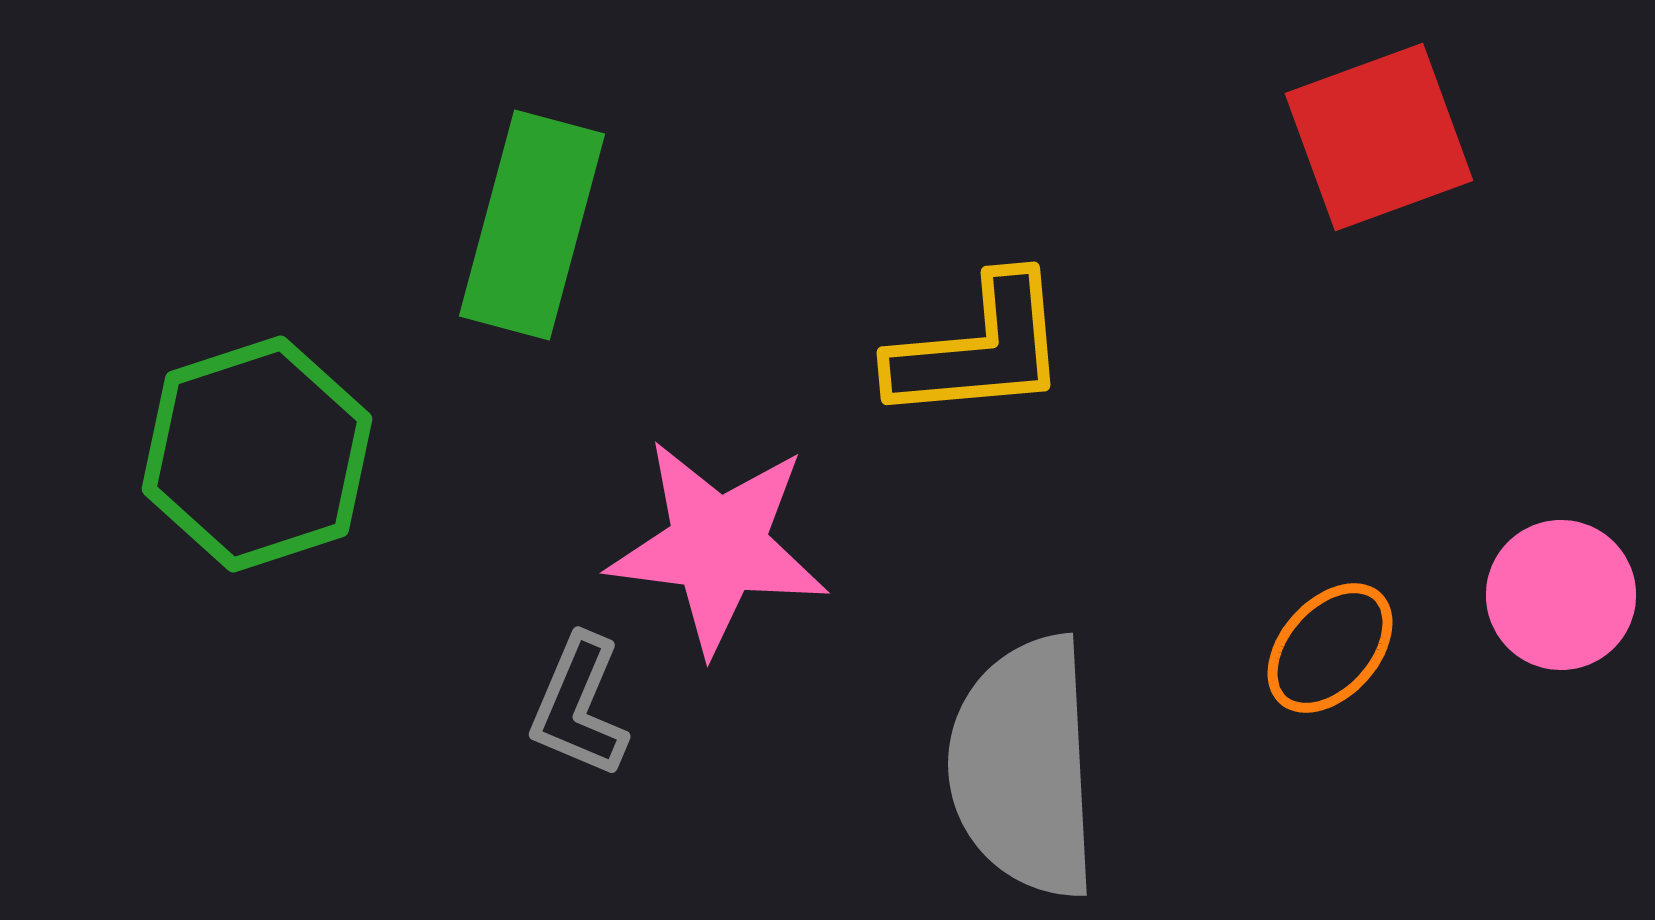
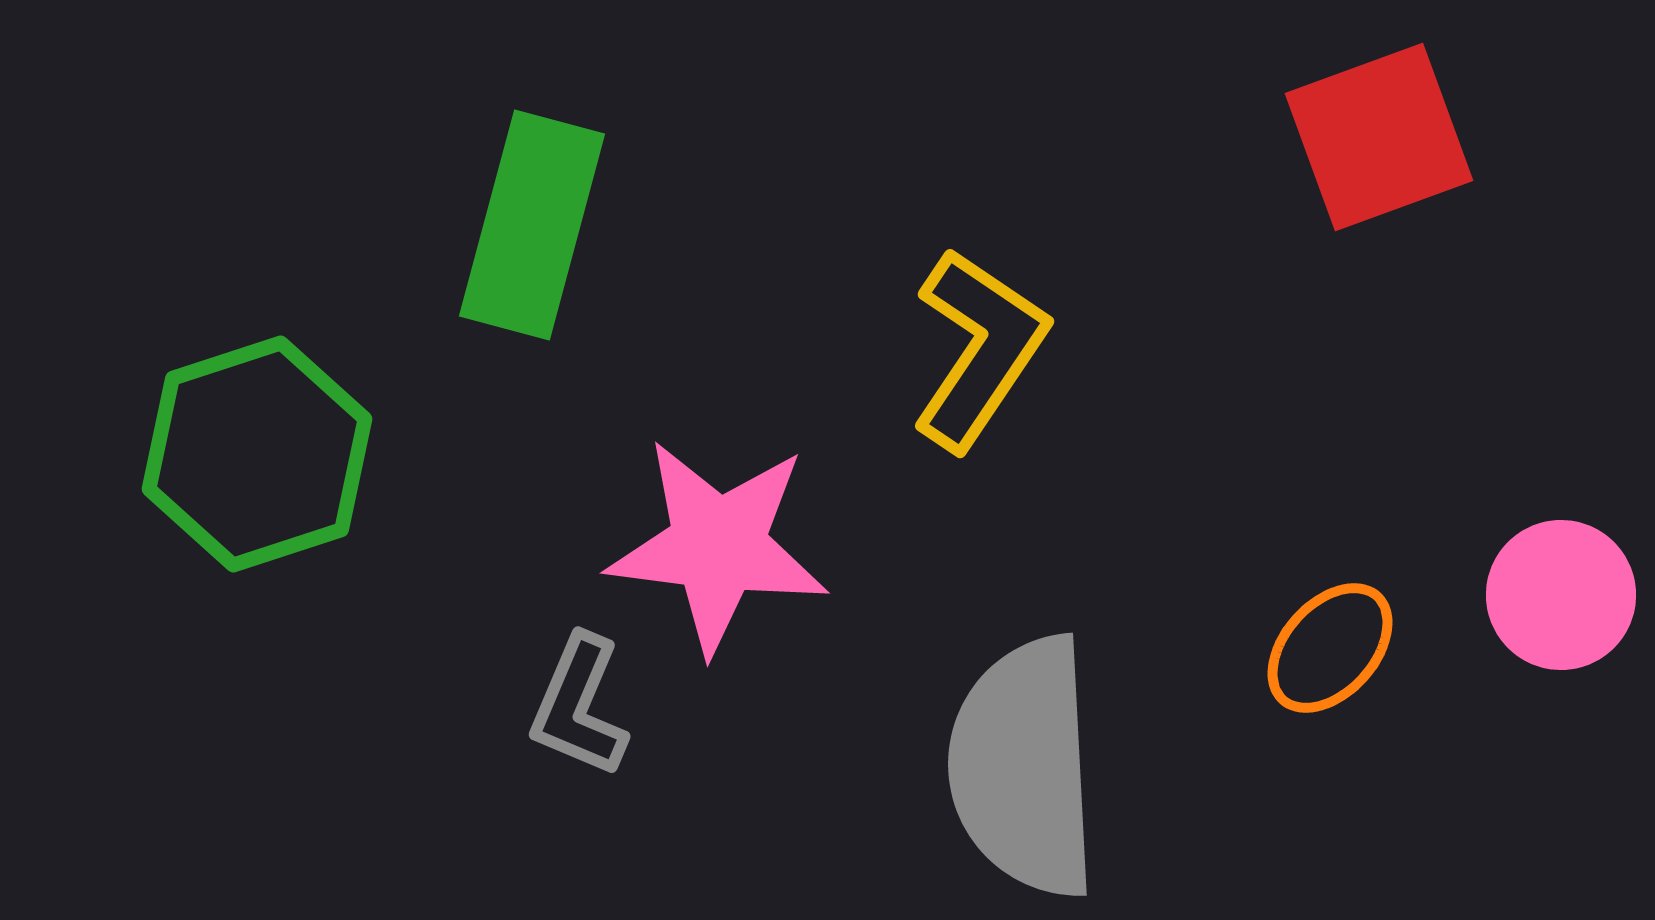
yellow L-shape: rotated 51 degrees counterclockwise
